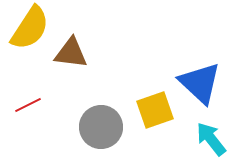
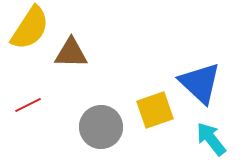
brown triangle: rotated 6 degrees counterclockwise
